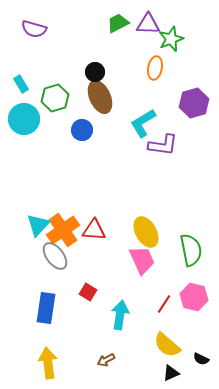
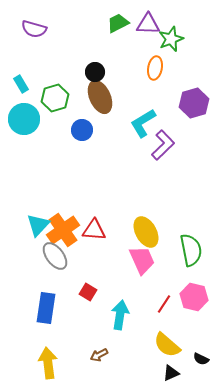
purple L-shape: rotated 52 degrees counterclockwise
brown arrow: moved 7 px left, 5 px up
